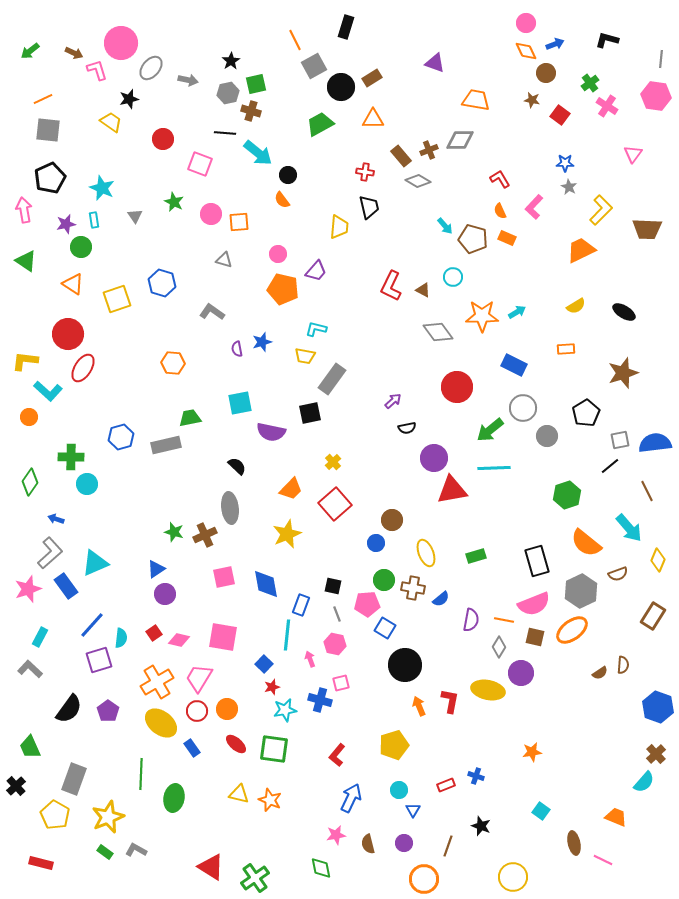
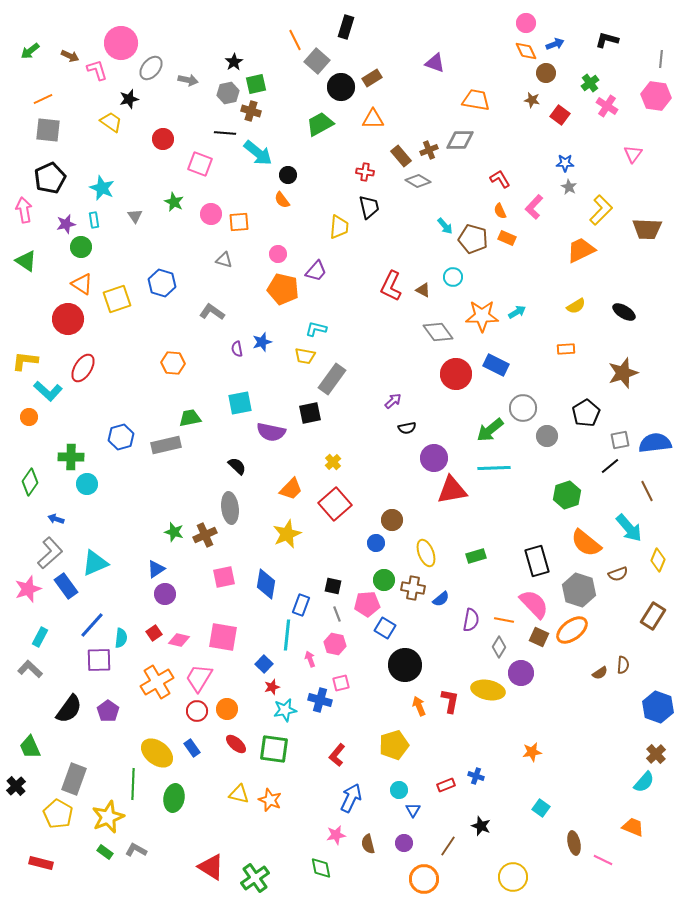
brown arrow at (74, 53): moved 4 px left, 3 px down
black star at (231, 61): moved 3 px right, 1 px down
gray square at (314, 66): moved 3 px right, 5 px up; rotated 20 degrees counterclockwise
orange triangle at (73, 284): moved 9 px right
red circle at (68, 334): moved 15 px up
blue rectangle at (514, 365): moved 18 px left
red circle at (457, 387): moved 1 px left, 13 px up
blue diamond at (266, 584): rotated 20 degrees clockwise
gray hexagon at (581, 591): moved 2 px left, 1 px up; rotated 16 degrees counterclockwise
pink semicircle at (534, 604): rotated 112 degrees counterclockwise
brown square at (535, 637): moved 4 px right; rotated 12 degrees clockwise
purple square at (99, 660): rotated 16 degrees clockwise
yellow ellipse at (161, 723): moved 4 px left, 30 px down
green line at (141, 774): moved 8 px left, 10 px down
cyan square at (541, 811): moved 3 px up
yellow pentagon at (55, 815): moved 3 px right, 1 px up
orange trapezoid at (616, 817): moved 17 px right, 10 px down
brown line at (448, 846): rotated 15 degrees clockwise
